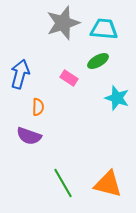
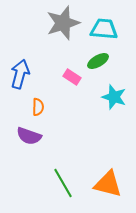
pink rectangle: moved 3 px right, 1 px up
cyan star: moved 3 px left, 1 px up
